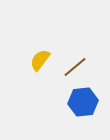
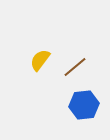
blue hexagon: moved 1 px right, 3 px down
